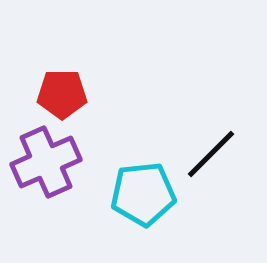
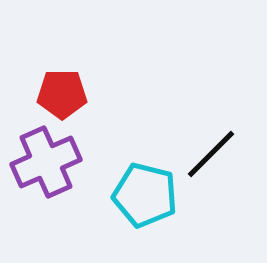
cyan pentagon: moved 2 px right, 1 px down; rotated 20 degrees clockwise
